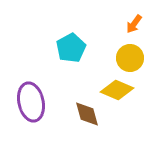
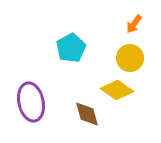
yellow diamond: rotated 12 degrees clockwise
